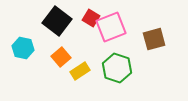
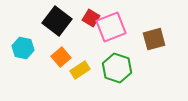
yellow rectangle: moved 1 px up
